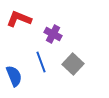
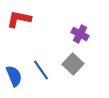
red L-shape: rotated 10 degrees counterclockwise
purple cross: moved 27 px right
blue line: moved 8 px down; rotated 15 degrees counterclockwise
